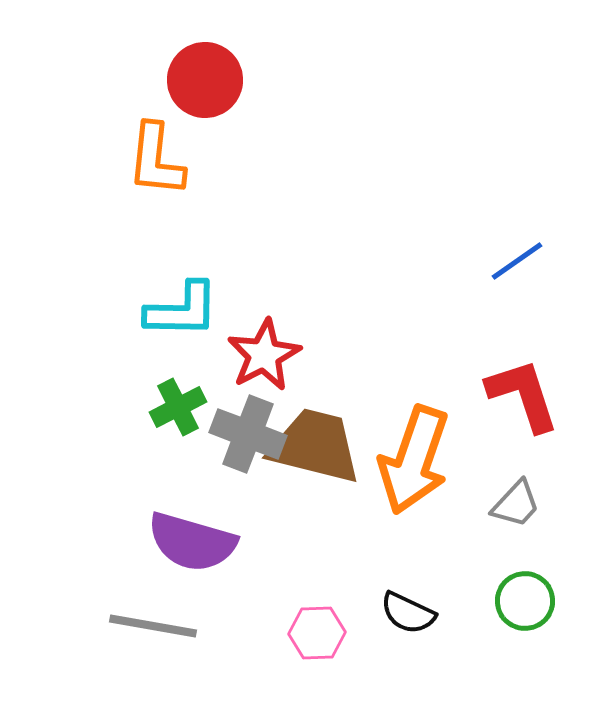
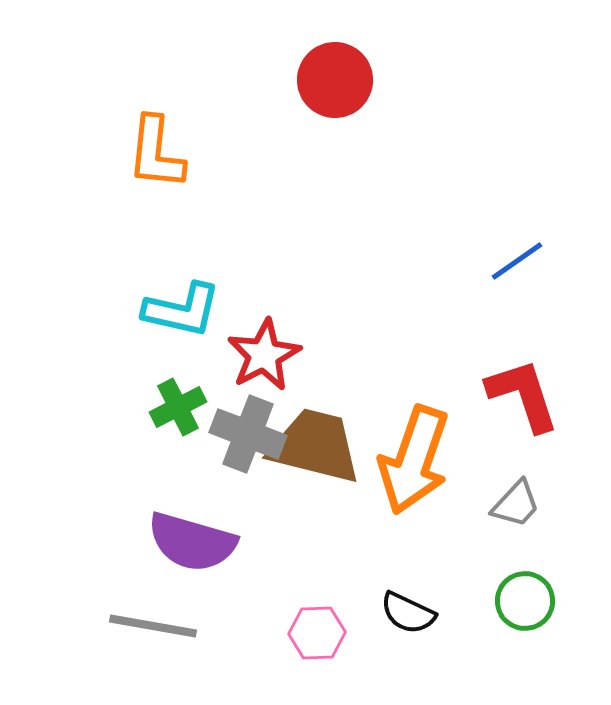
red circle: moved 130 px right
orange L-shape: moved 7 px up
cyan L-shape: rotated 12 degrees clockwise
